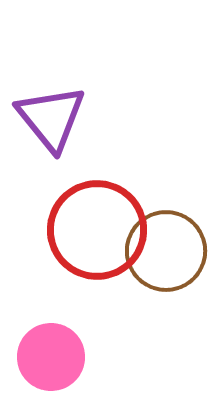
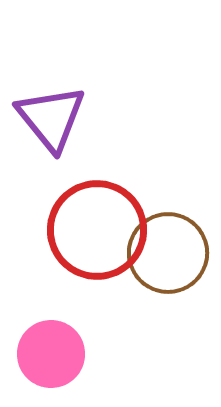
brown circle: moved 2 px right, 2 px down
pink circle: moved 3 px up
